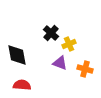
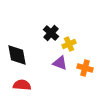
orange cross: moved 1 px up
